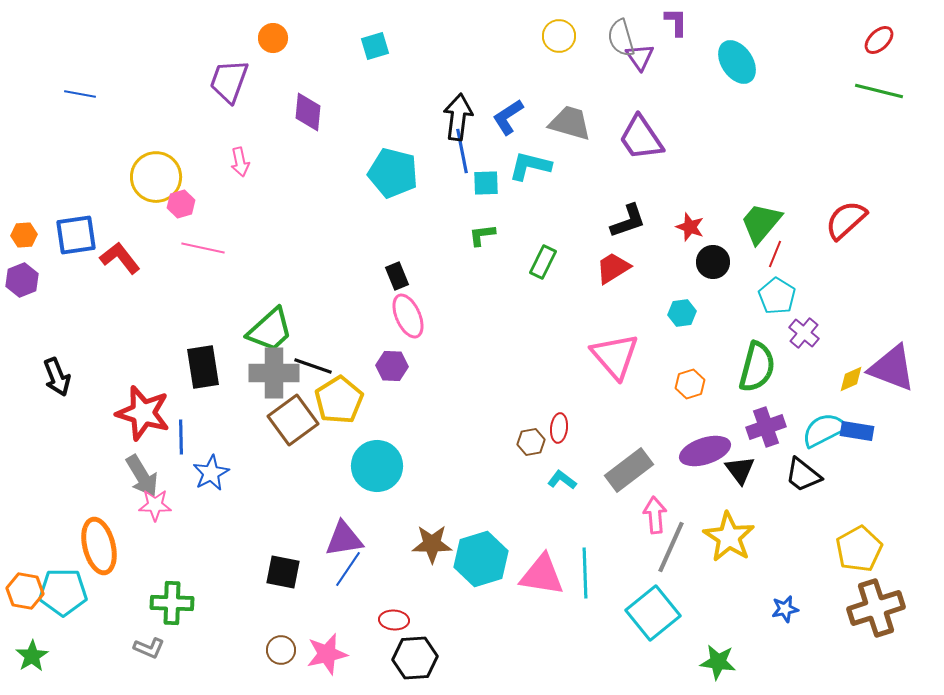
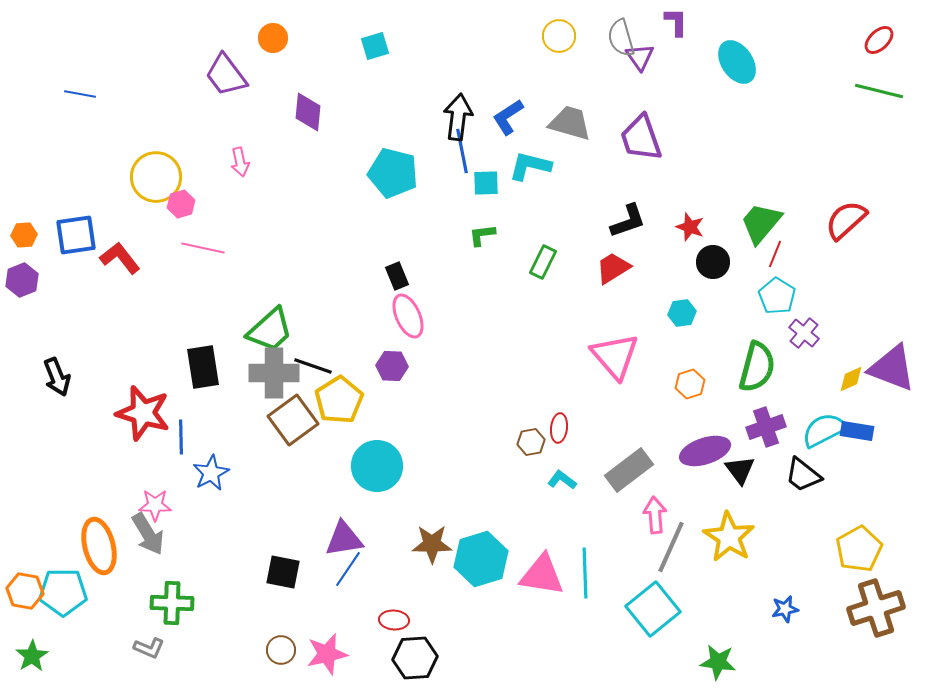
purple trapezoid at (229, 81): moved 3 px left, 6 px up; rotated 57 degrees counterclockwise
purple trapezoid at (641, 138): rotated 15 degrees clockwise
gray arrow at (142, 476): moved 6 px right, 58 px down
cyan square at (653, 613): moved 4 px up
